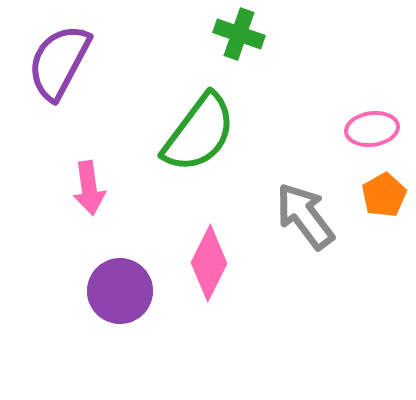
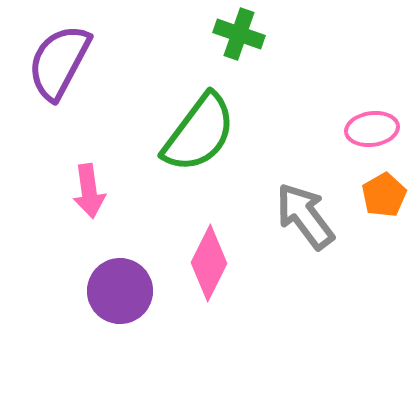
pink arrow: moved 3 px down
